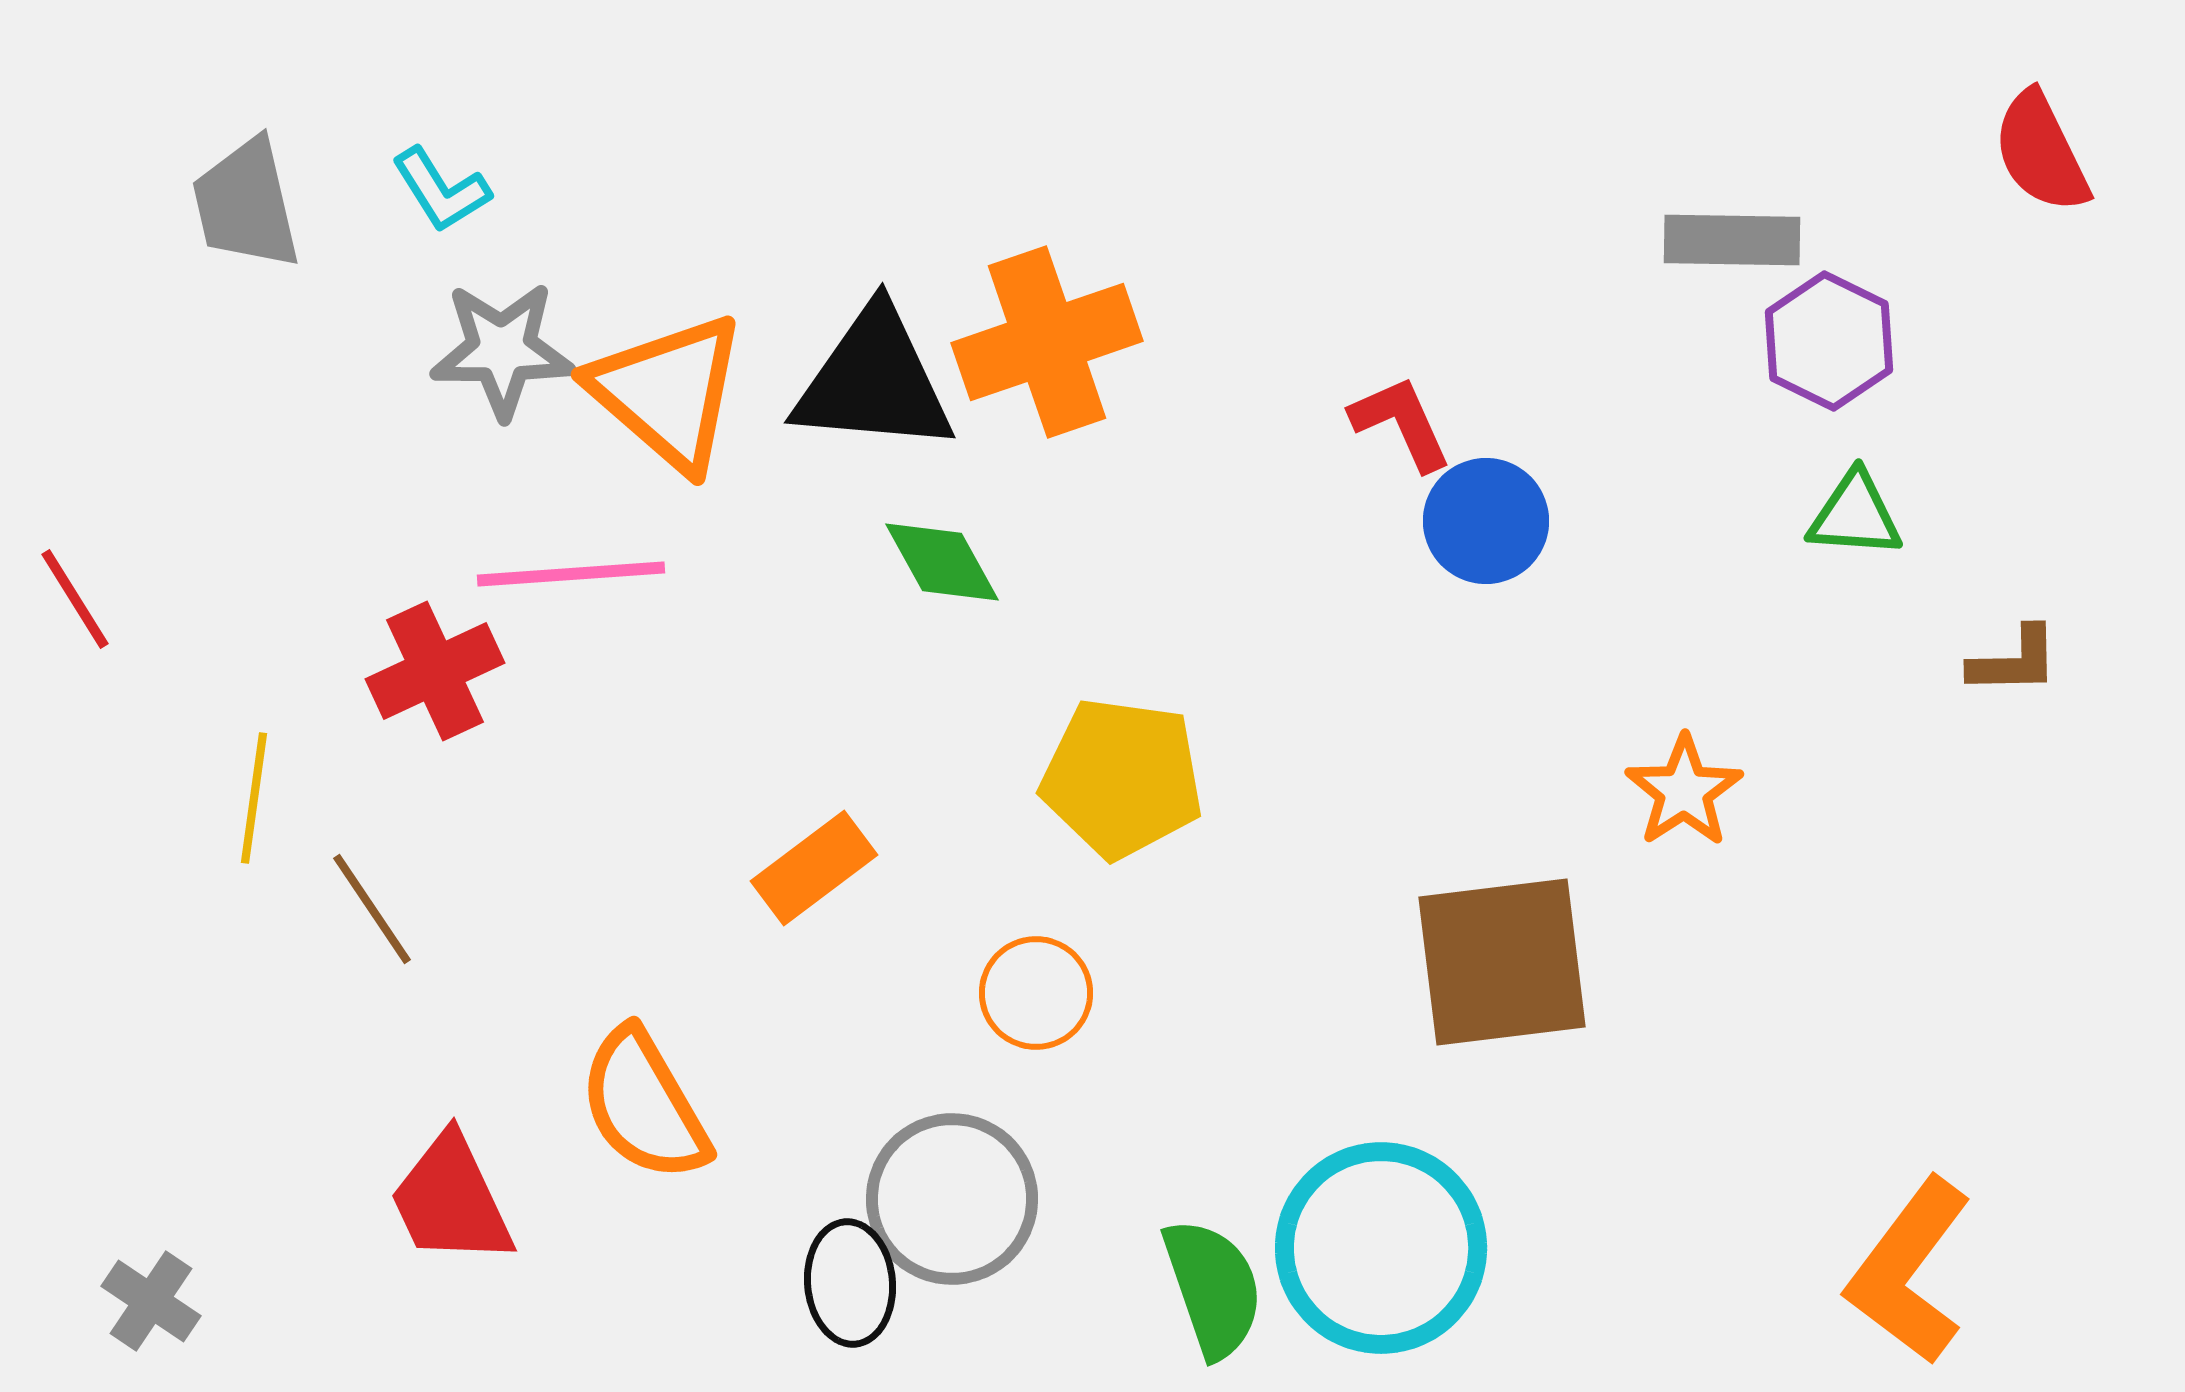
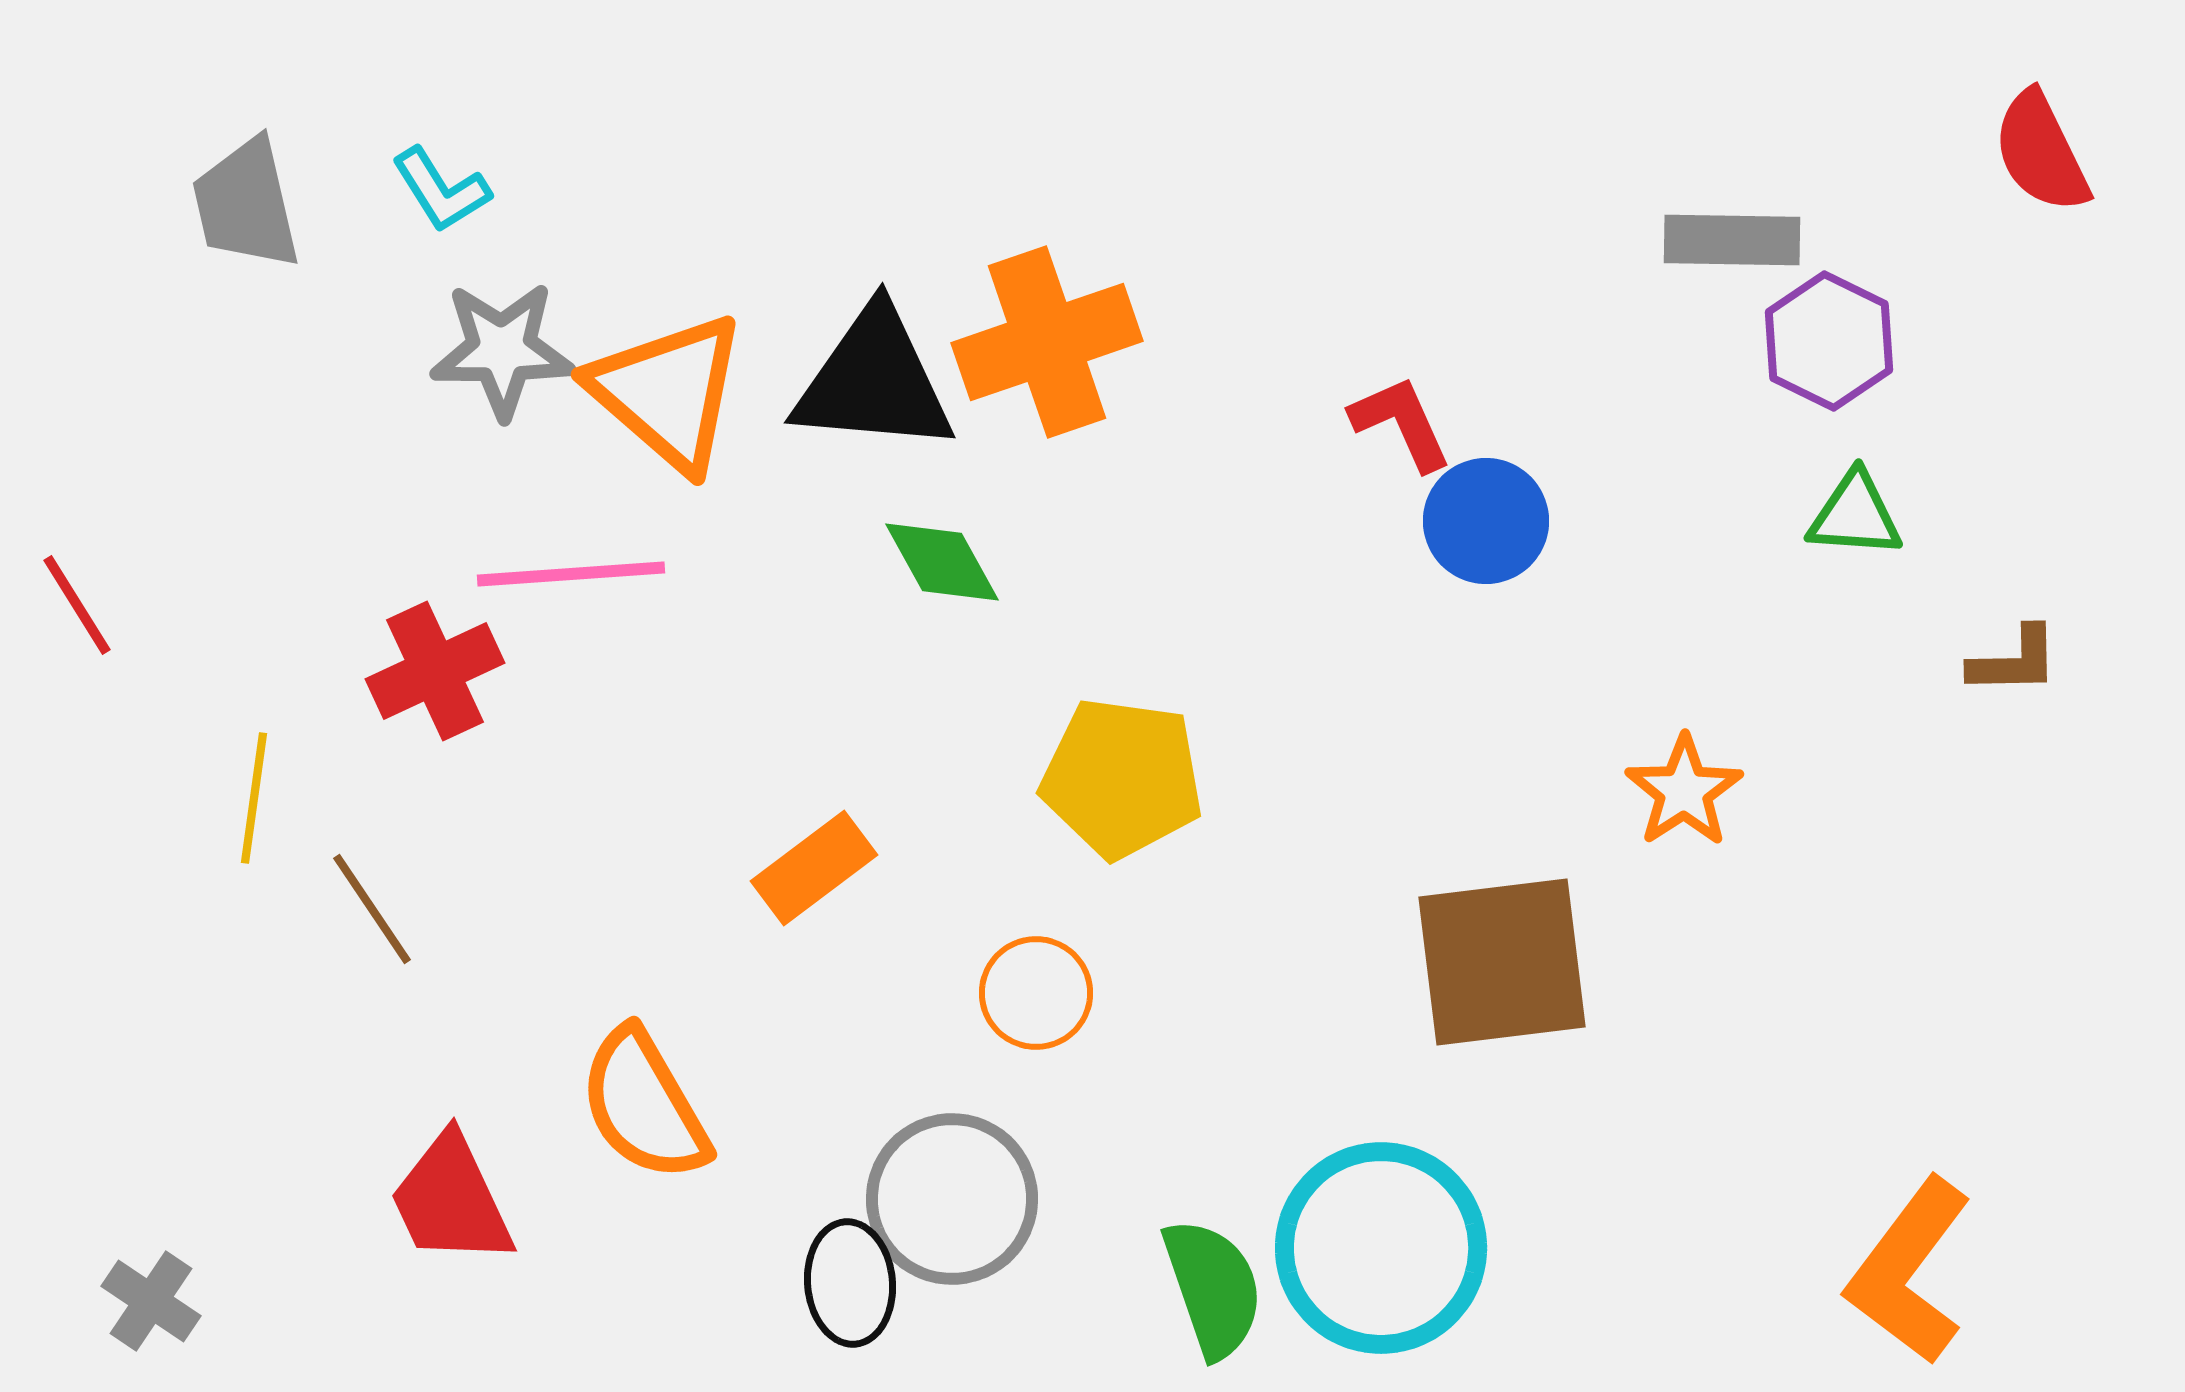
red line: moved 2 px right, 6 px down
